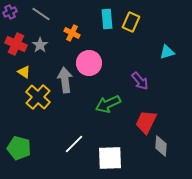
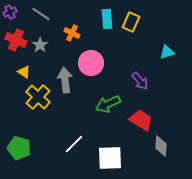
red cross: moved 4 px up
pink circle: moved 2 px right
red trapezoid: moved 5 px left, 2 px up; rotated 95 degrees clockwise
